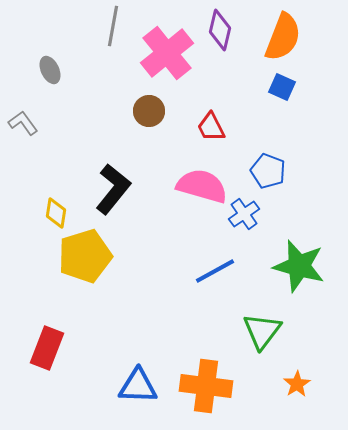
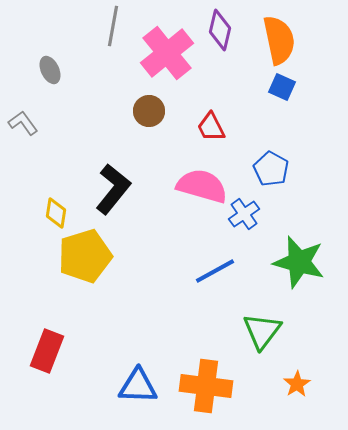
orange semicircle: moved 4 px left, 3 px down; rotated 33 degrees counterclockwise
blue pentagon: moved 3 px right, 2 px up; rotated 8 degrees clockwise
green star: moved 4 px up
red rectangle: moved 3 px down
